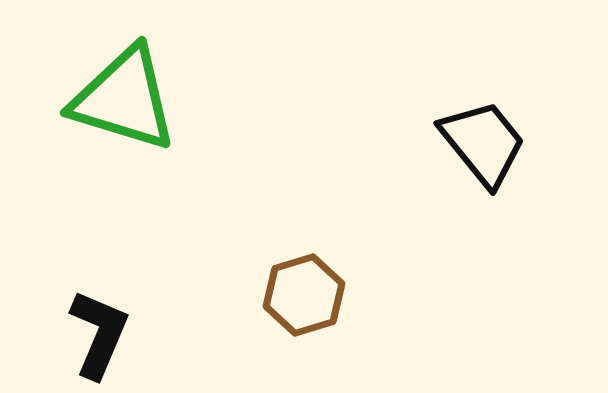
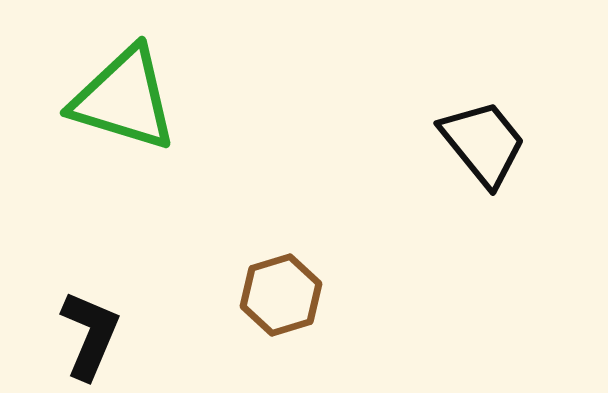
brown hexagon: moved 23 px left
black L-shape: moved 9 px left, 1 px down
